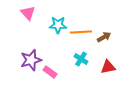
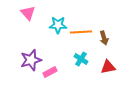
brown arrow: moved 1 px down; rotated 104 degrees clockwise
pink rectangle: rotated 64 degrees counterclockwise
